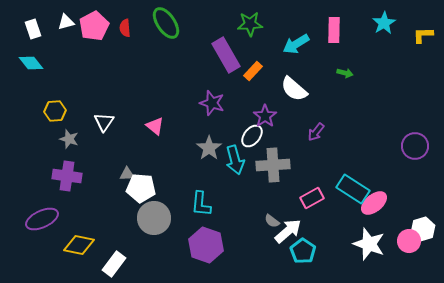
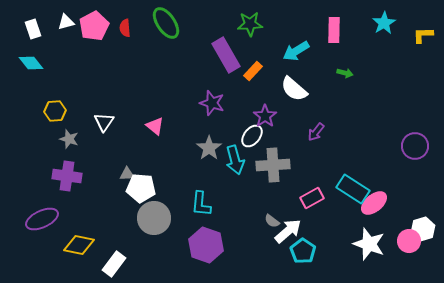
cyan arrow at (296, 44): moved 7 px down
